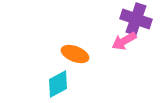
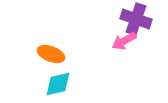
orange ellipse: moved 24 px left
cyan diamond: rotated 16 degrees clockwise
